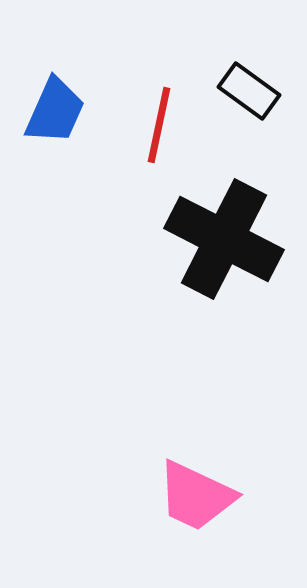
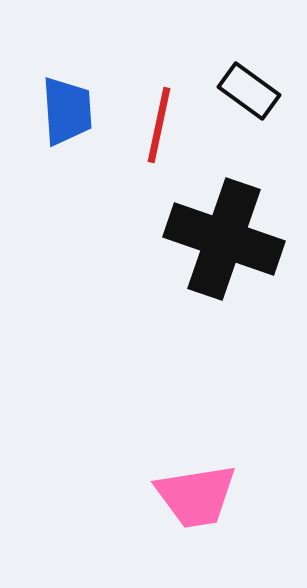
blue trapezoid: moved 12 px right; rotated 28 degrees counterclockwise
black cross: rotated 8 degrees counterclockwise
pink trapezoid: rotated 34 degrees counterclockwise
